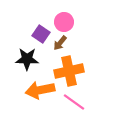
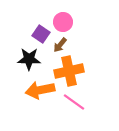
pink circle: moved 1 px left
brown arrow: moved 2 px down
black star: moved 2 px right
